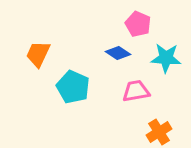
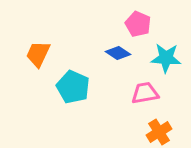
pink trapezoid: moved 9 px right, 2 px down
